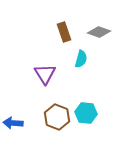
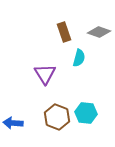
cyan semicircle: moved 2 px left, 1 px up
